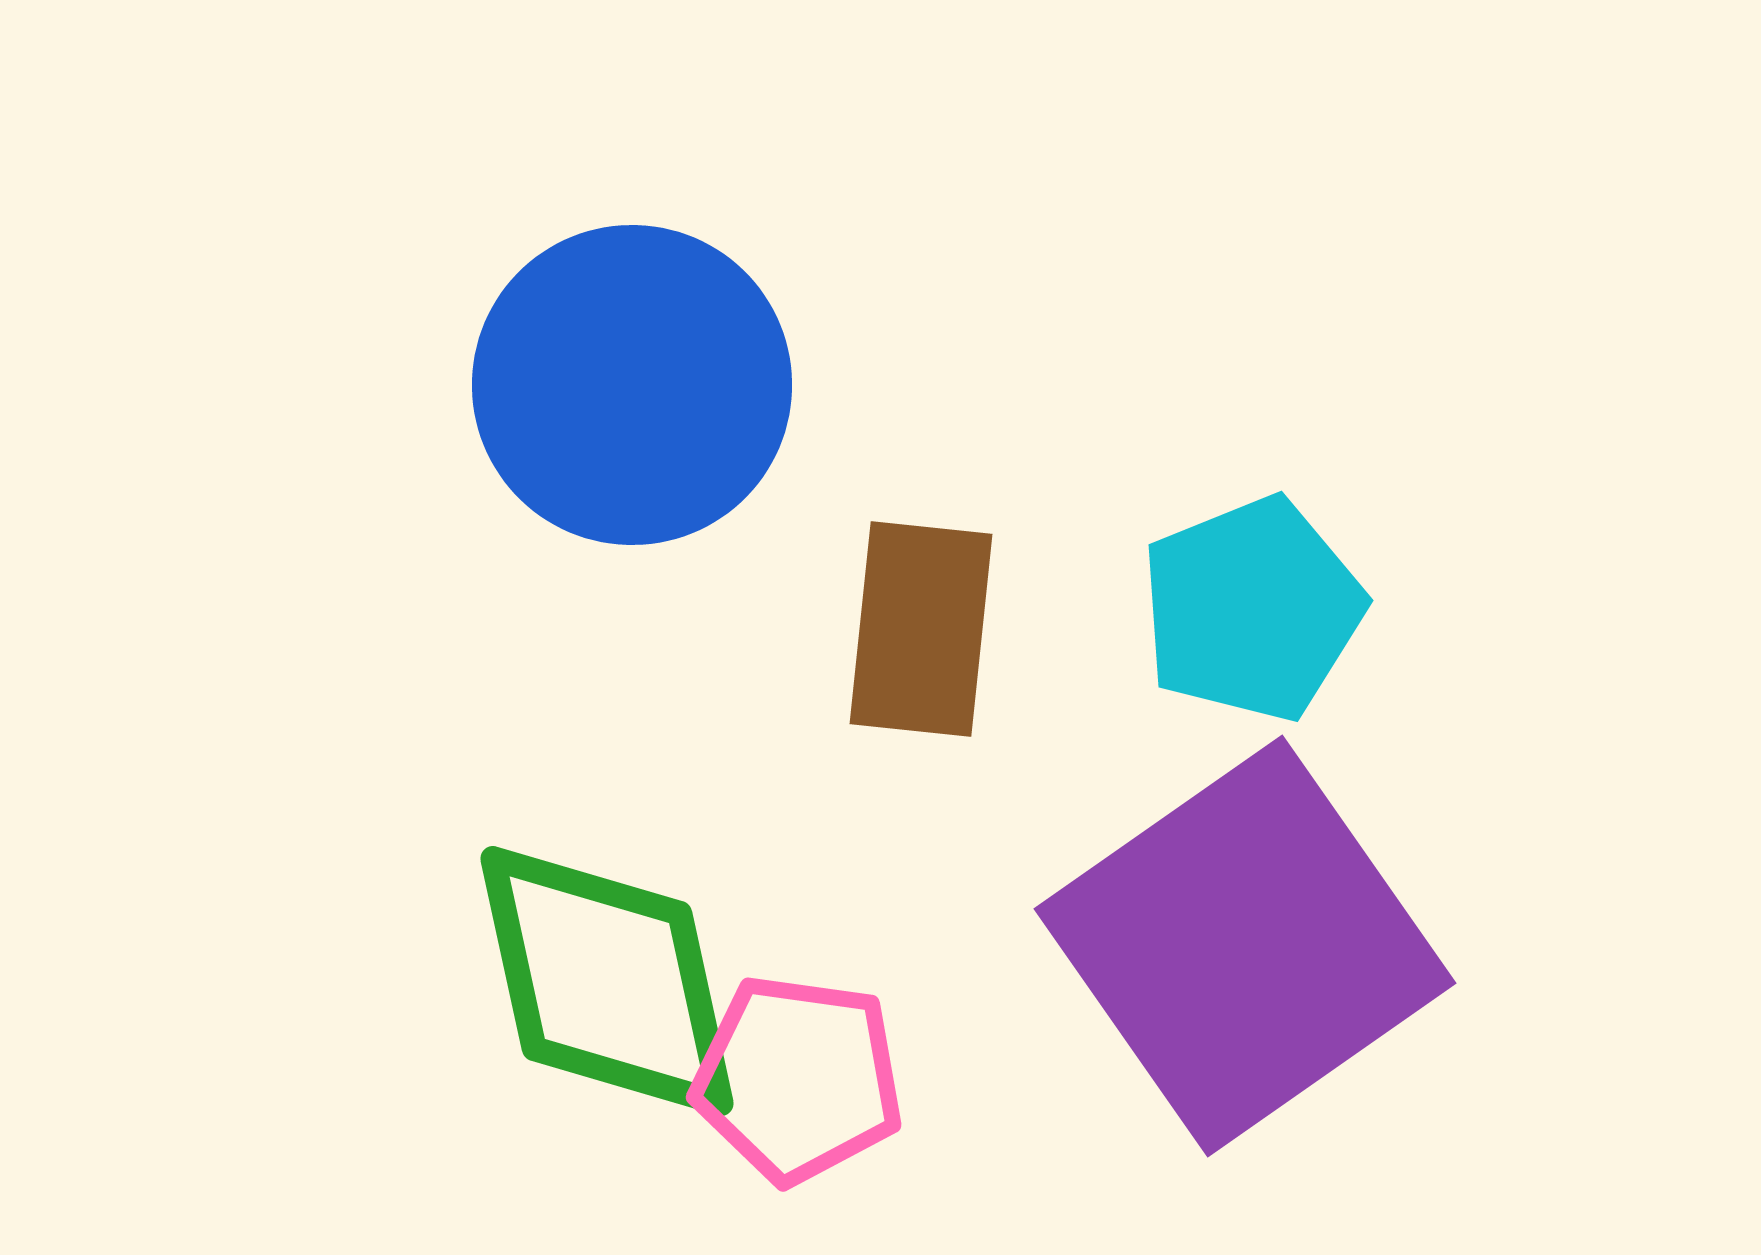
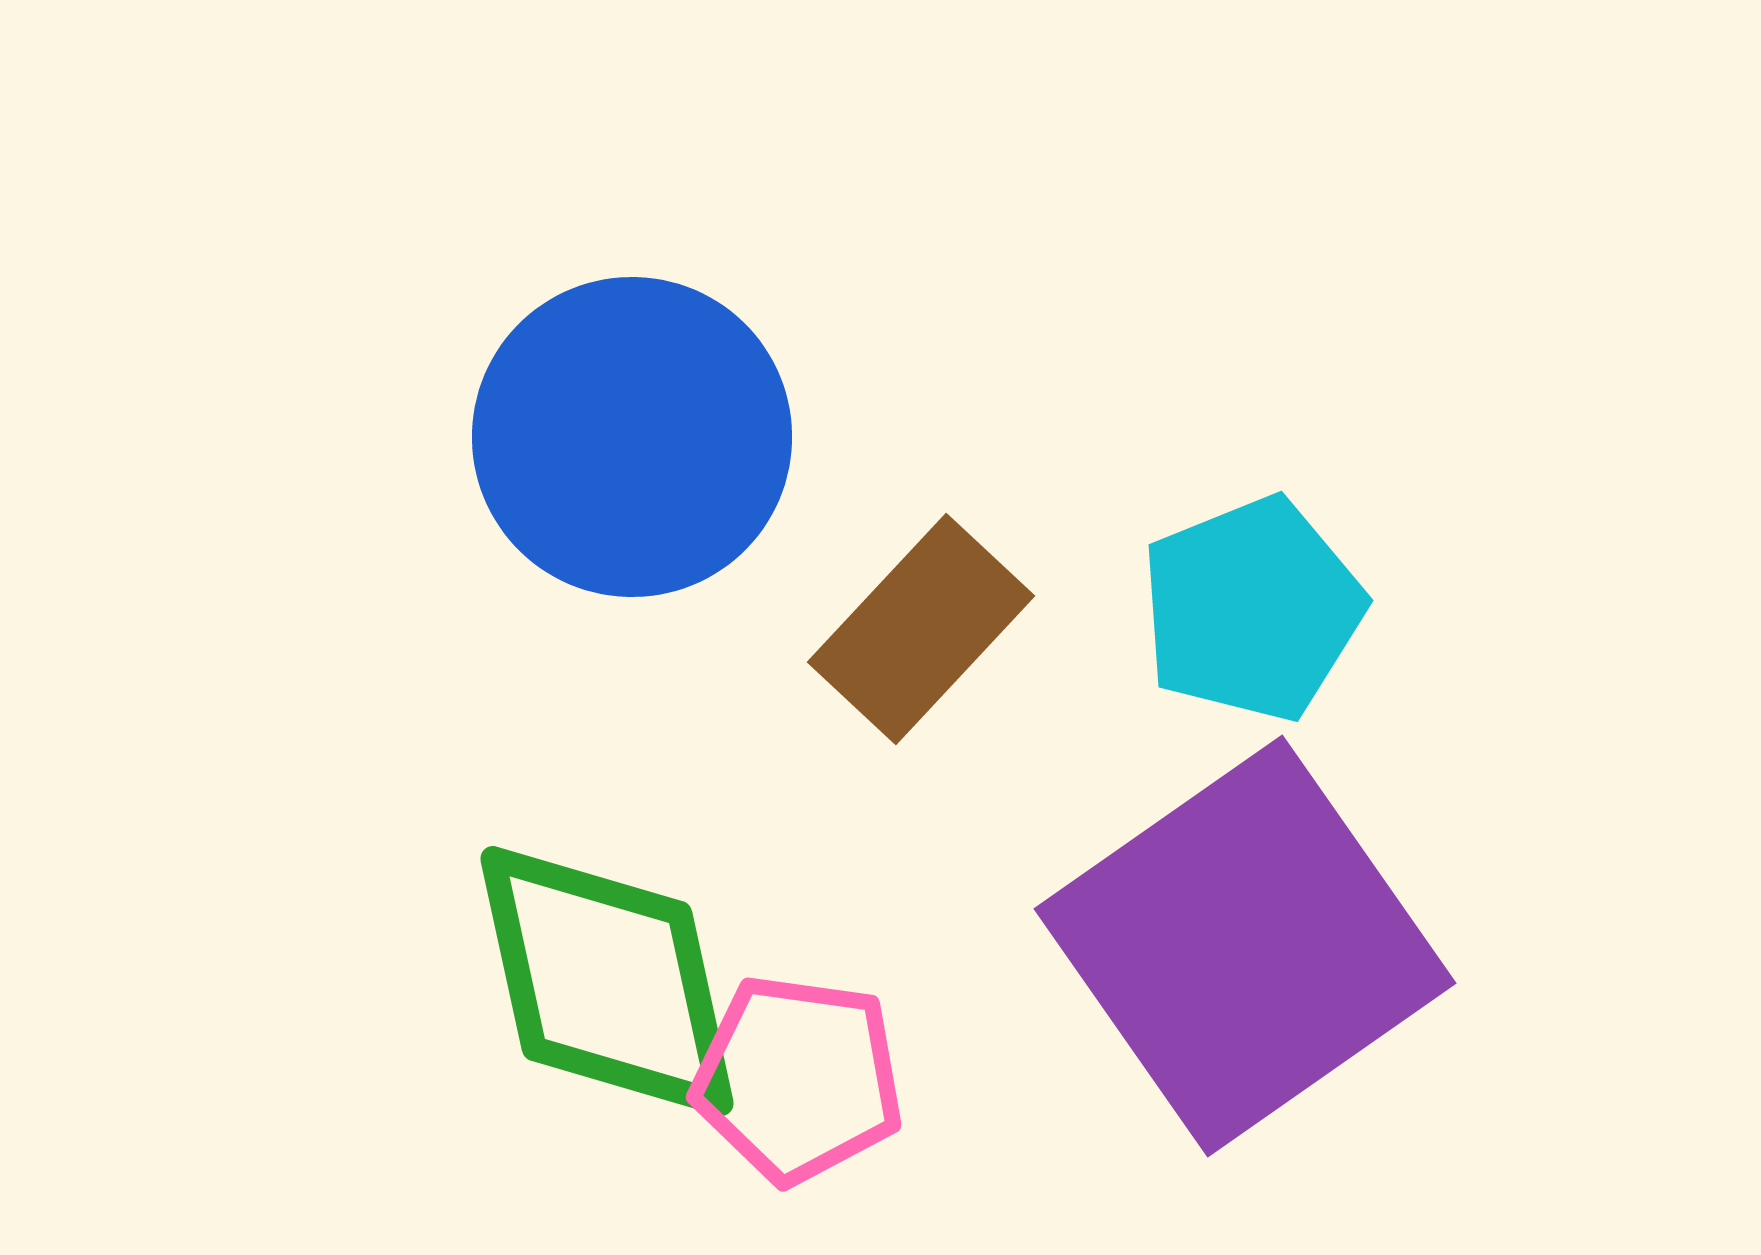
blue circle: moved 52 px down
brown rectangle: rotated 37 degrees clockwise
